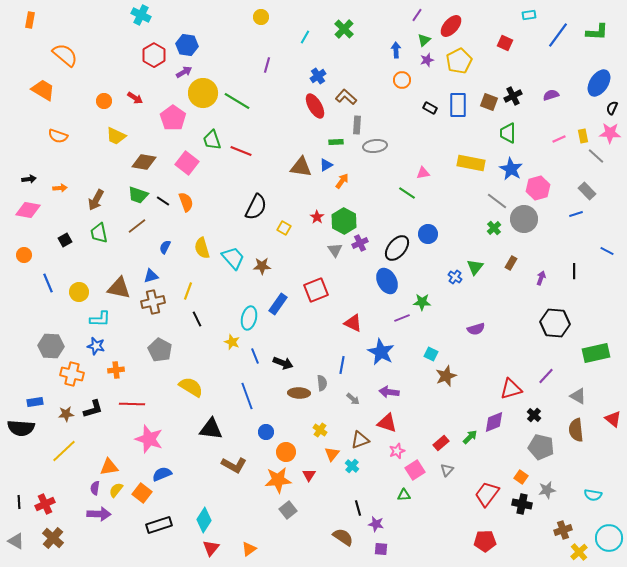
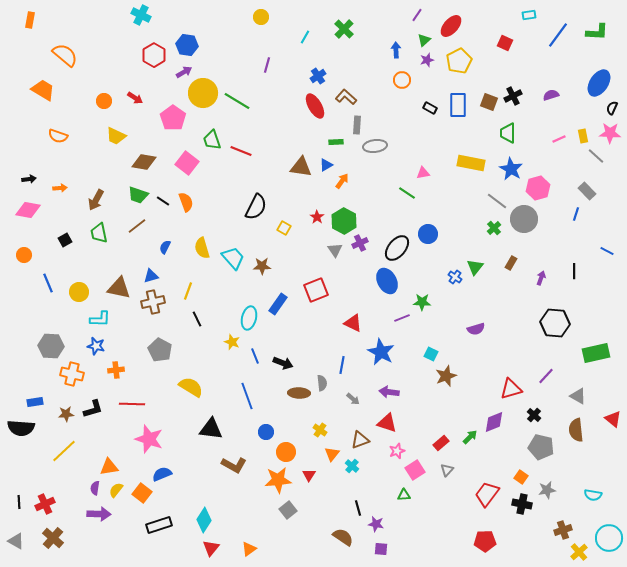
blue line at (576, 214): rotated 56 degrees counterclockwise
